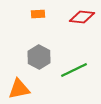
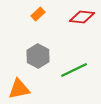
orange rectangle: rotated 40 degrees counterclockwise
gray hexagon: moved 1 px left, 1 px up
